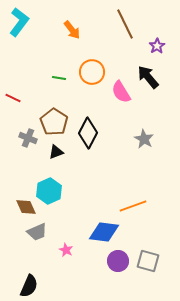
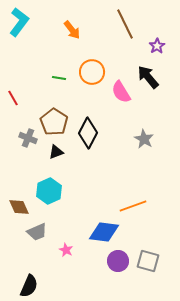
red line: rotated 35 degrees clockwise
brown diamond: moved 7 px left
